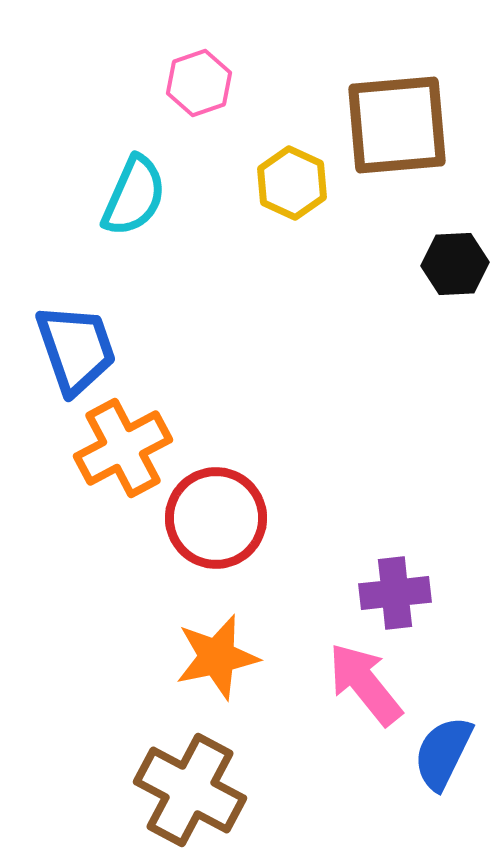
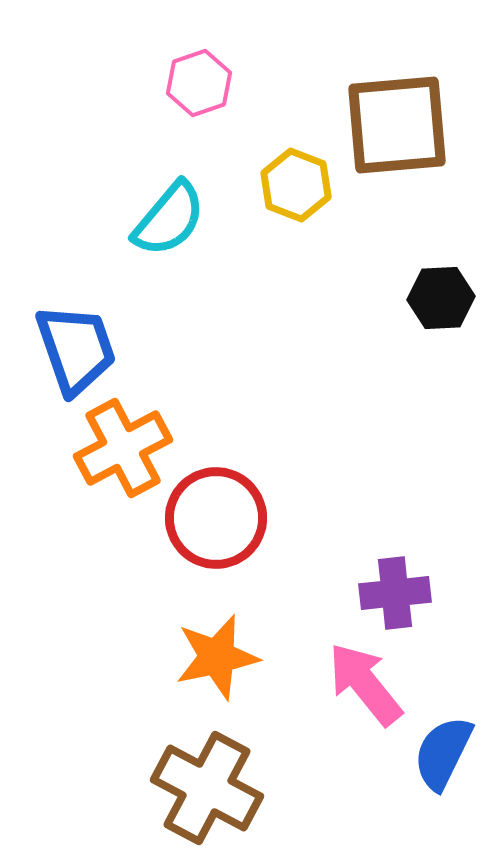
yellow hexagon: moved 4 px right, 2 px down; rotated 4 degrees counterclockwise
cyan semicircle: moved 35 px right, 23 px down; rotated 16 degrees clockwise
black hexagon: moved 14 px left, 34 px down
brown cross: moved 17 px right, 2 px up
